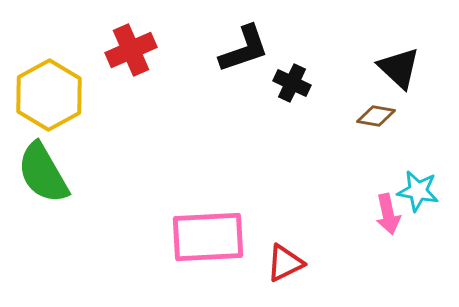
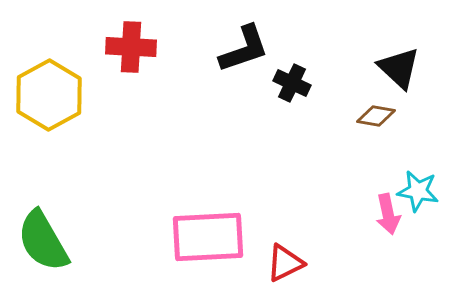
red cross: moved 3 px up; rotated 27 degrees clockwise
green semicircle: moved 68 px down
